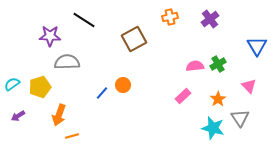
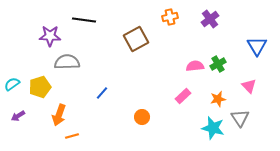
black line: rotated 25 degrees counterclockwise
brown square: moved 2 px right
orange circle: moved 19 px right, 32 px down
orange star: rotated 21 degrees clockwise
